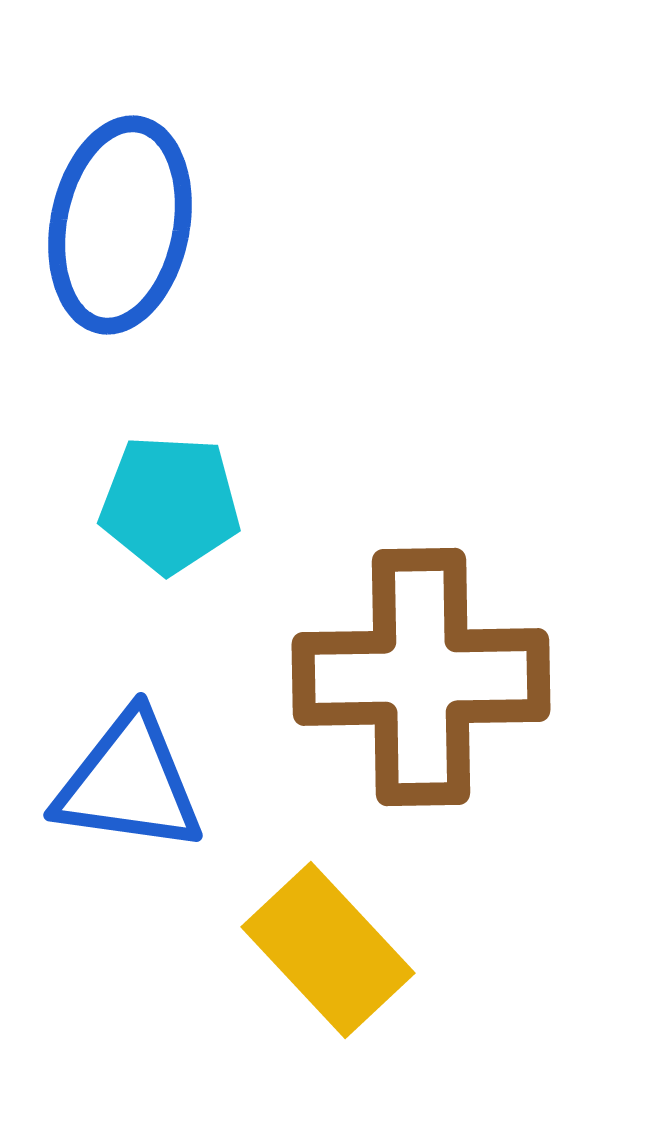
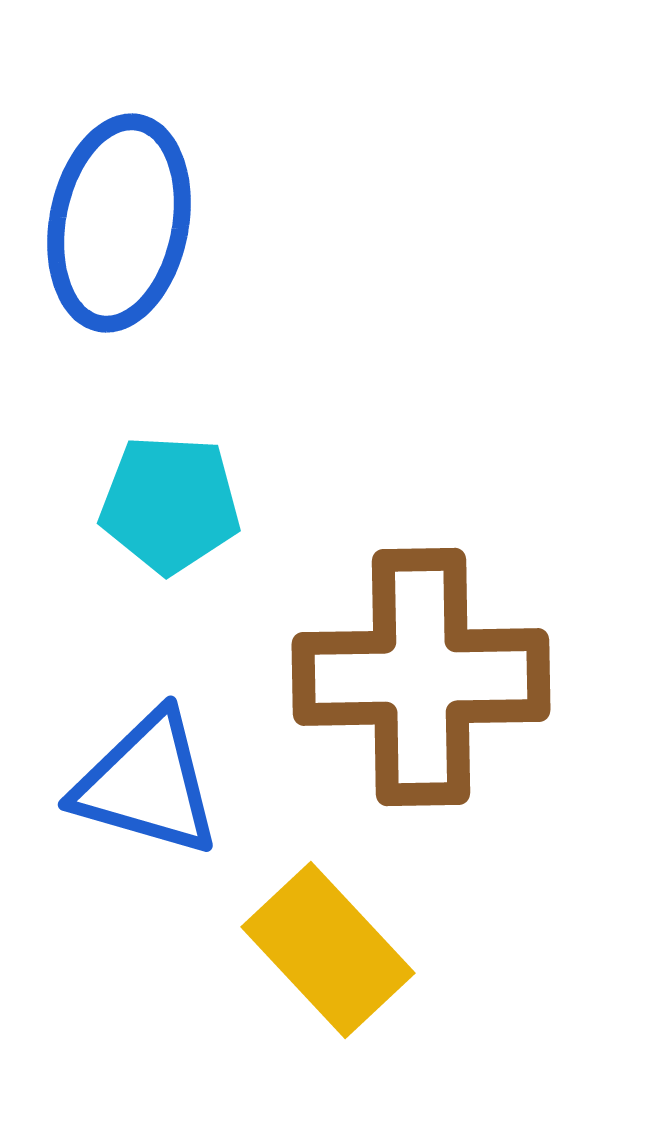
blue ellipse: moved 1 px left, 2 px up
blue triangle: moved 18 px right, 1 px down; rotated 8 degrees clockwise
